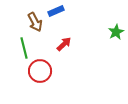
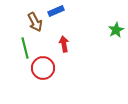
green star: moved 2 px up
red arrow: rotated 56 degrees counterclockwise
green line: moved 1 px right
red circle: moved 3 px right, 3 px up
